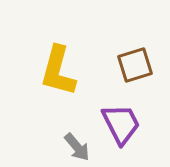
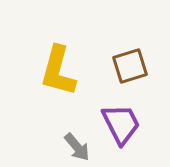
brown square: moved 5 px left, 1 px down
